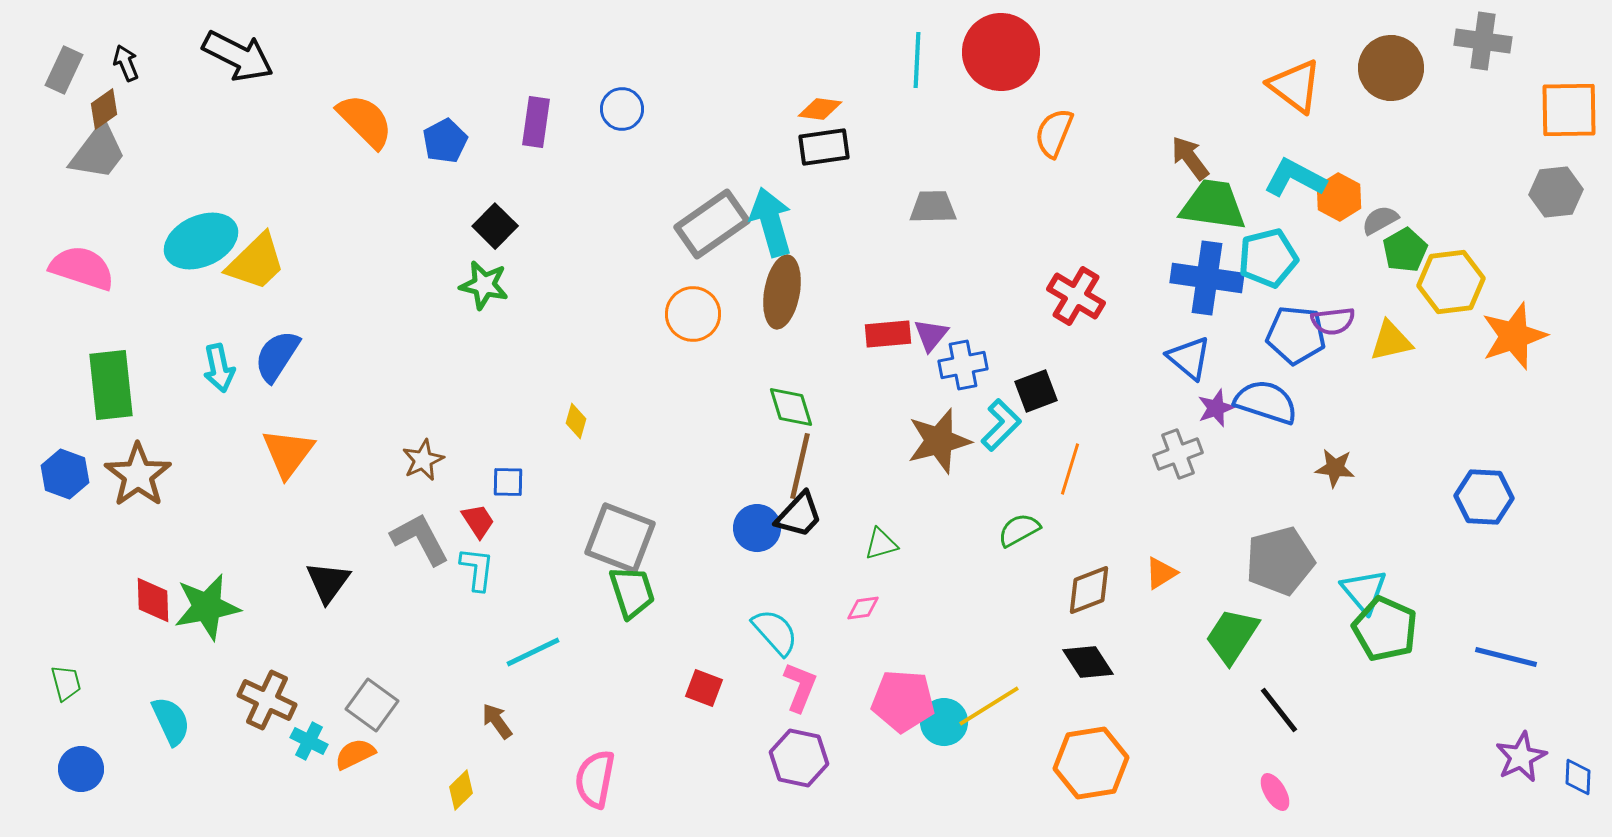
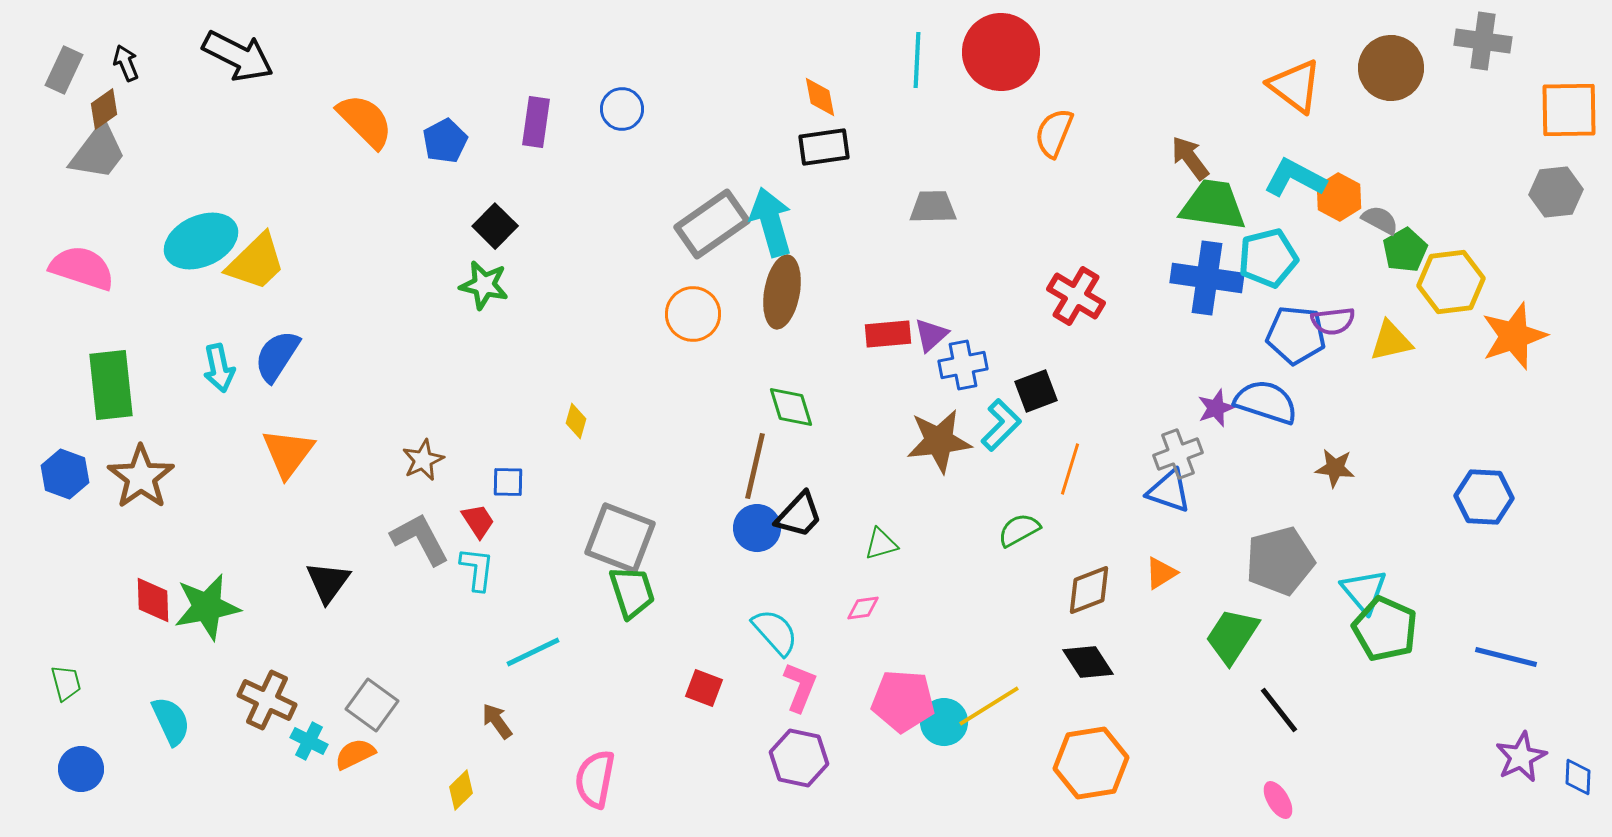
orange diamond at (820, 109): moved 12 px up; rotated 72 degrees clockwise
gray semicircle at (1380, 220): rotated 57 degrees clockwise
purple triangle at (931, 335): rotated 9 degrees clockwise
blue triangle at (1189, 358): moved 20 px left, 133 px down; rotated 21 degrees counterclockwise
brown star at (939, 441): rotated 8 degrees clockwise
brown line at (800, 466): moved 45 px left
brown star at (138, 475): moved 3 px right, 2 px down
pink ellipse at (1275, 792): moved 3 px right, 8 px down
